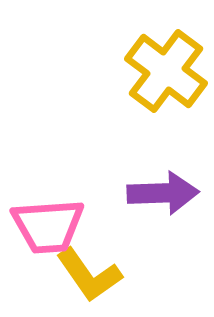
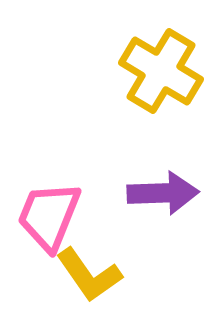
yellow cross: moved 5 px left; rotated 6 degrees counterclockwise
pink trapezoid: moved 1 px right, 10 px up; rotated 116 degrees clockwise
